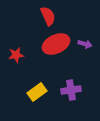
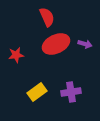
red semicircle: moved 1 px left, 1 px down
purple cross: moved 2 px down
